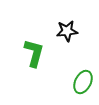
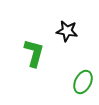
black star: rotated 15 degrees clockwise
